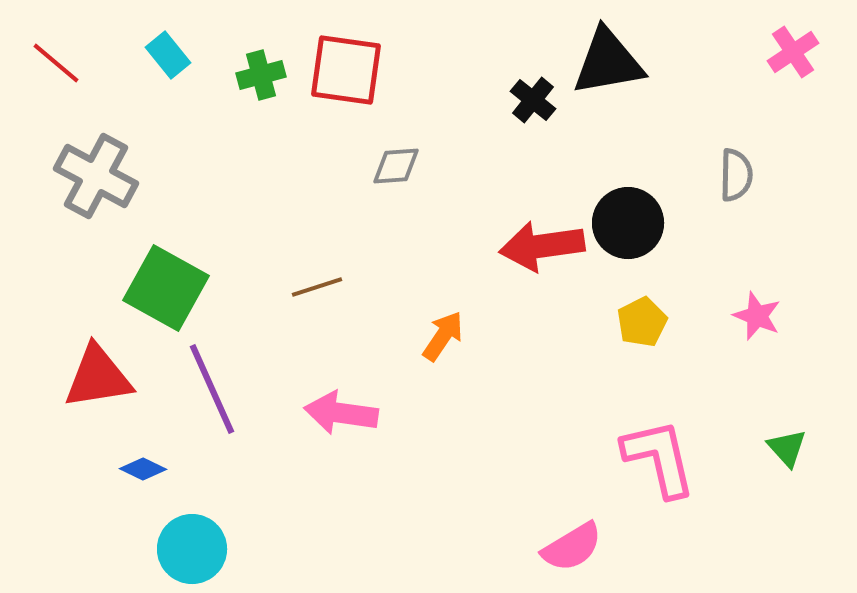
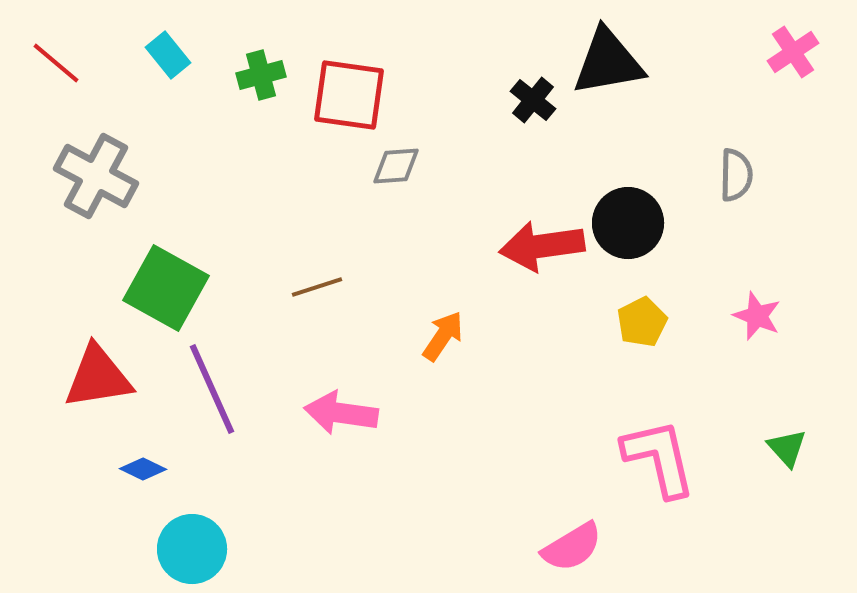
red square: moved 3 px right, 25 px down
